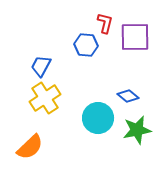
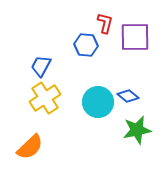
cyan circle: moved 16 px up
